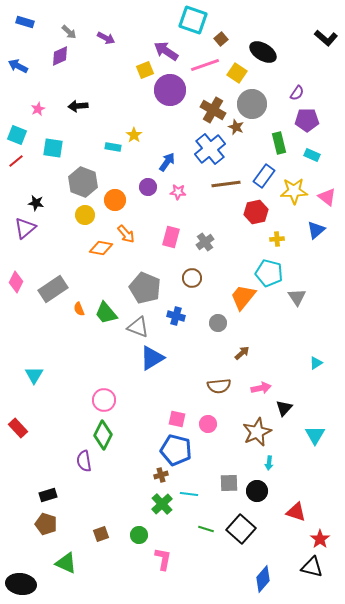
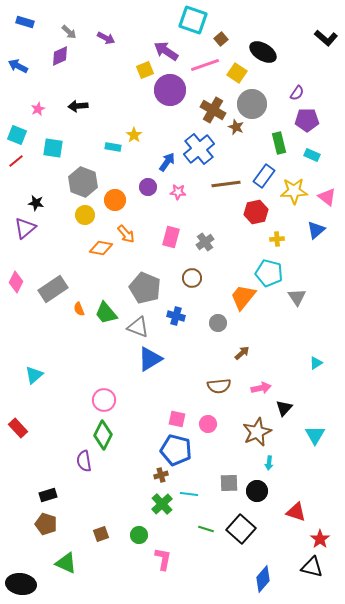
blue cross at (210, 149): moved 11 px left
blue triangle at (152, 358): moved 2 px left, 1 px down
cyan triangle at (34, 375): rotated 18 degrees clockwise
